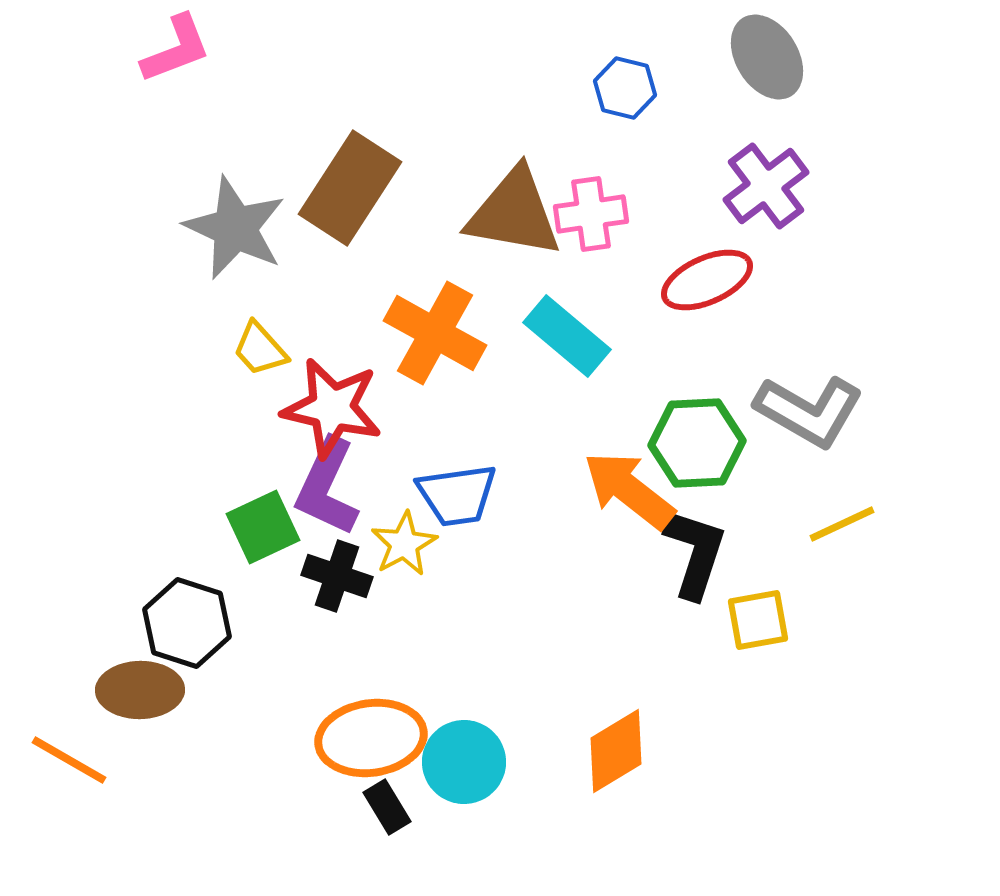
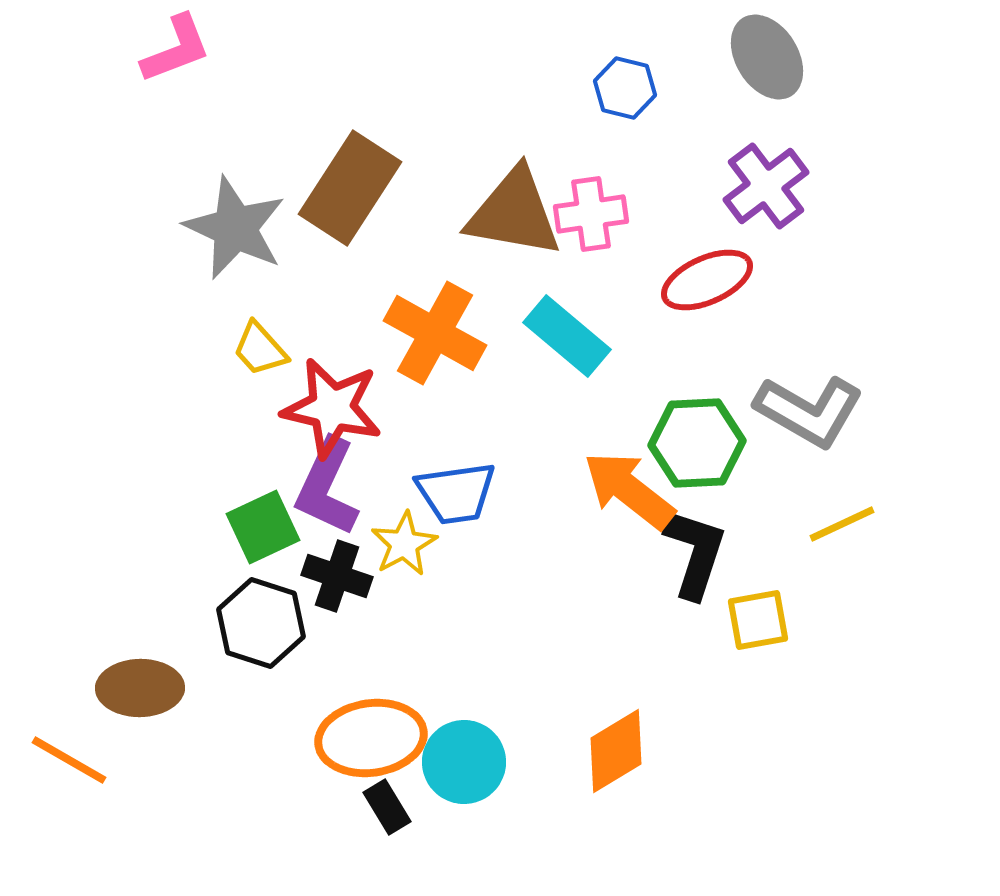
blue trapezoid: moved 1 px left, 2 px up
black hexagon: moved 74 px right
brown ellipse: moved 2 px up
